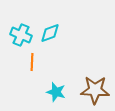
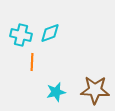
cyan cross: rotated 10 degrees counterclockwise
cyan star: rotated 30 degrees counterclockwise
